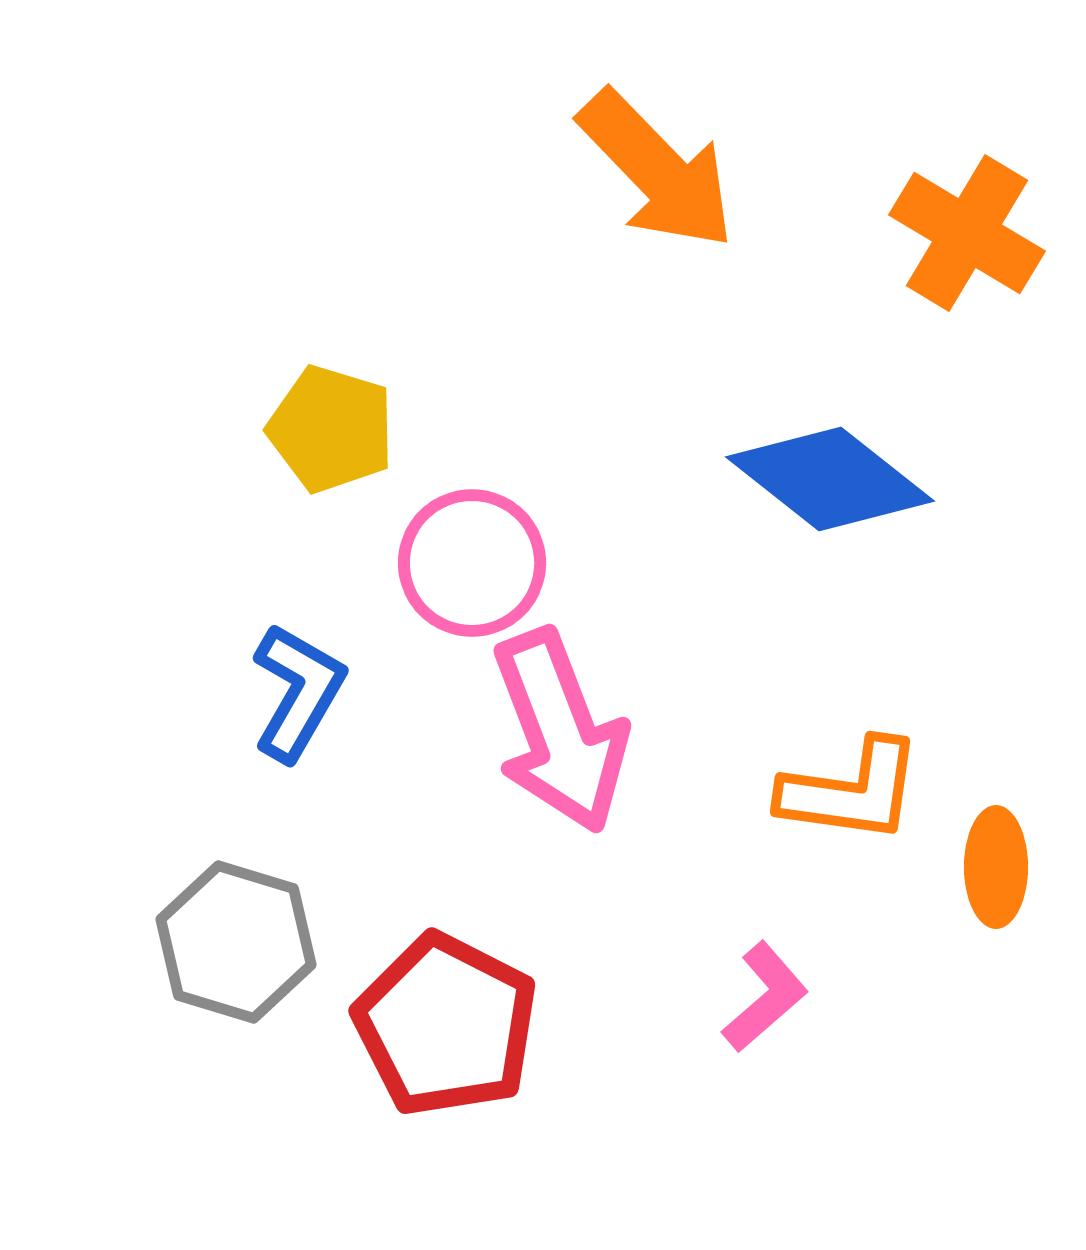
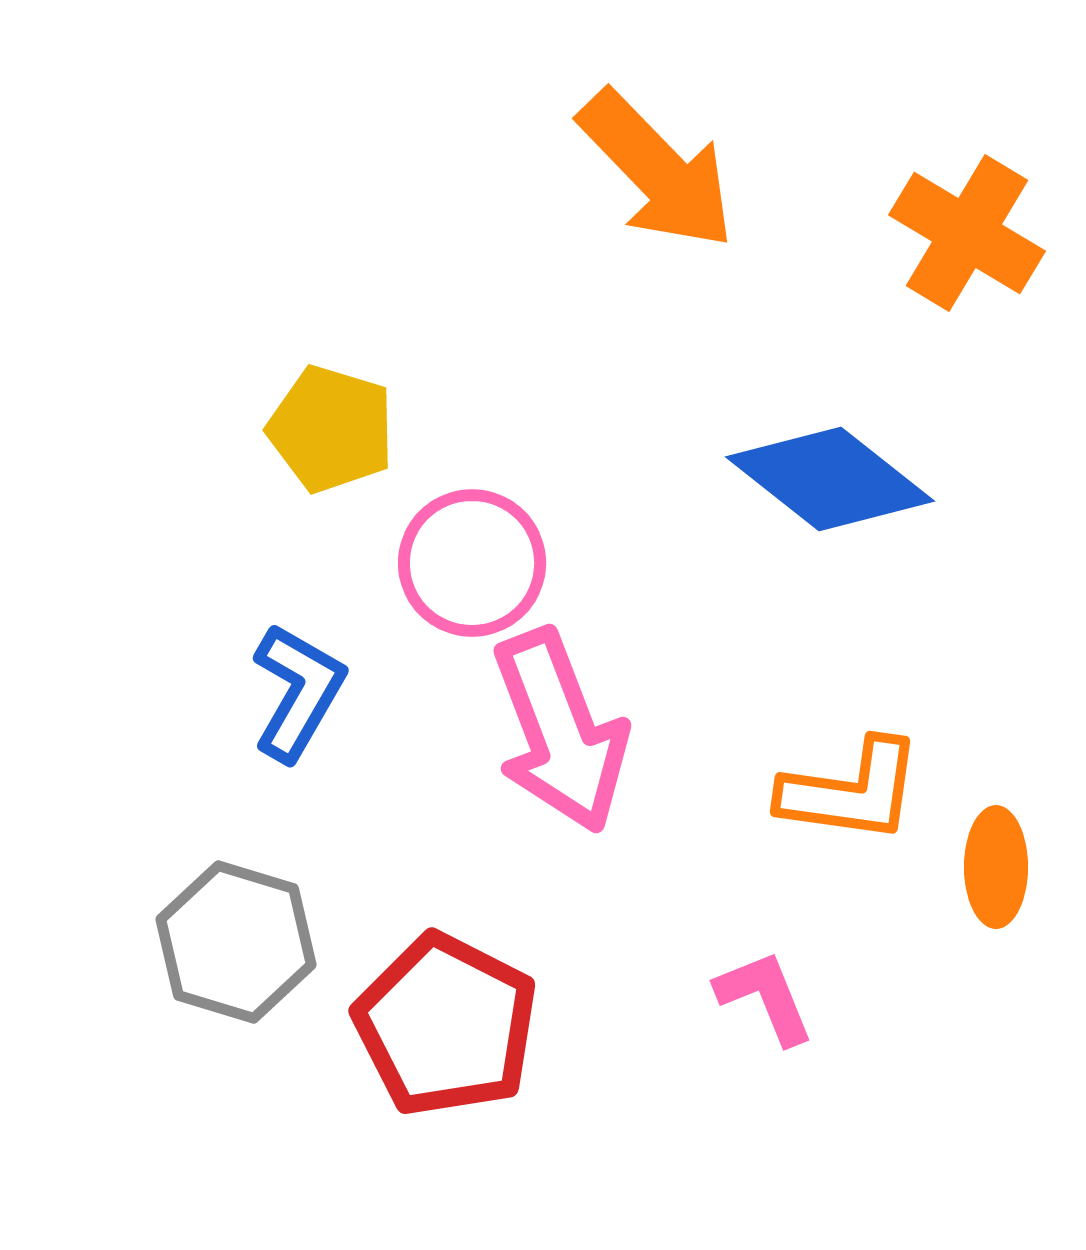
pink L-shape: rotated 71 degrees counterclockwise
